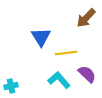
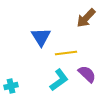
cyan L-shape: rotated 95 degrees clockwise
